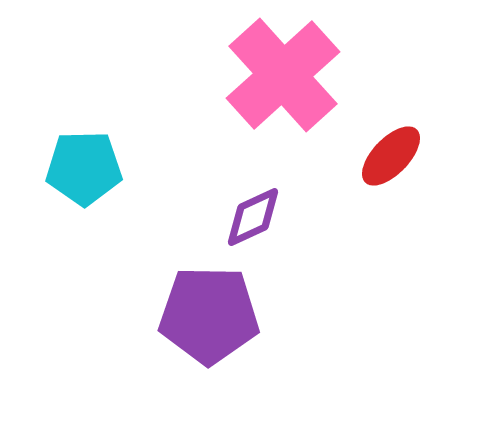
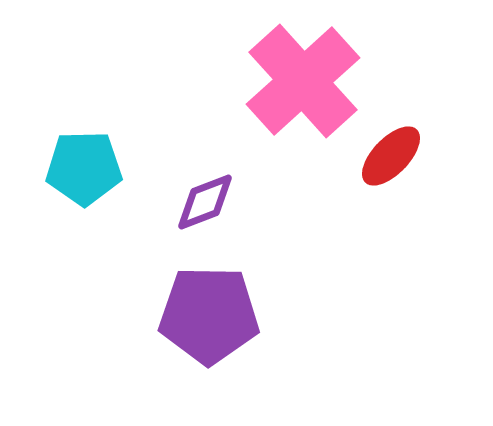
pink cross: moved 20 px right, 6 px down
purple diamond: moved 48 px left, 15 px up; rotated 4 degrees clockwise
